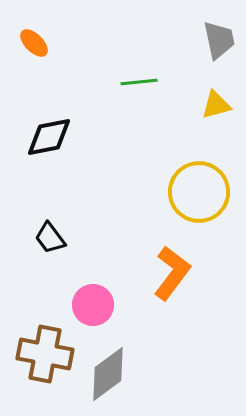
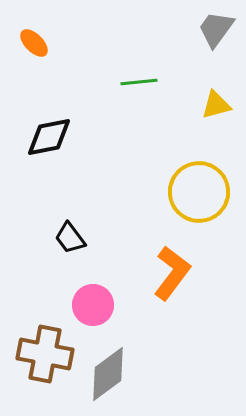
gray trapezoid: moved 3 px left, 11 px up; rotated 132 degrees counterclockwise
black trapezoid: moved 20 px right
